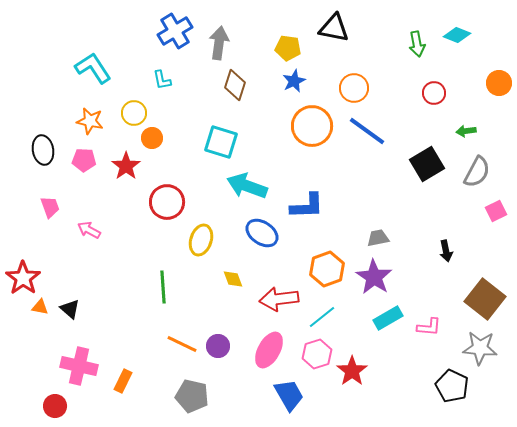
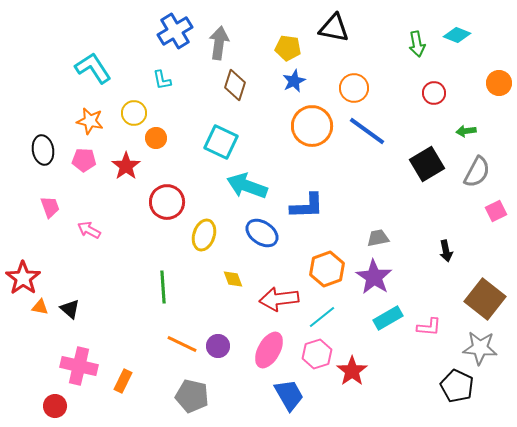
orange circle at (152, 138): moved 4 px right
cyan square at (221, 142): rotated 8 degrees clockwise
yellow ellipse at (201, 240): moved 3 px right, 5 px up
black pentagon at (452, 386): moved 5 px right
